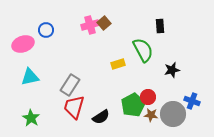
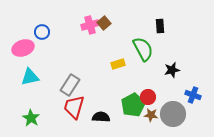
blue circle: moved 4 px left, 2 px down
pink ellipse: moved 4 px down
green semicircle: moved 1 px up
blue cross: moved 1 px right, 6 px up
black semicircle: rotated 144 degrees counterclockwise
